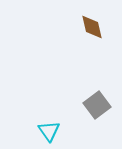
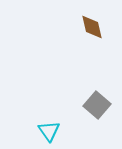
gray square: rotated 12 degrees counterclockwise
